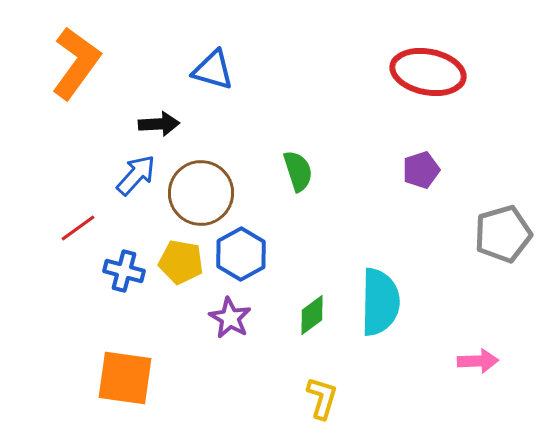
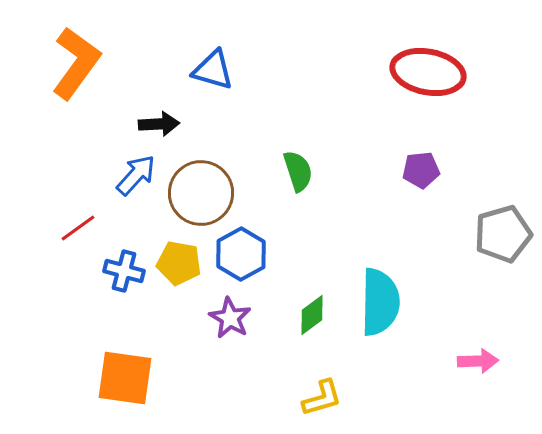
purple pentagon: rotated 12 degrees clockwise
yellow pentagon: moved 2 px left, 1 px down
yellow L-shape: rotated 57 degrees clockwise
